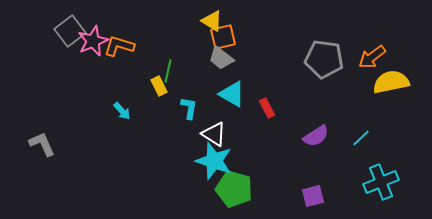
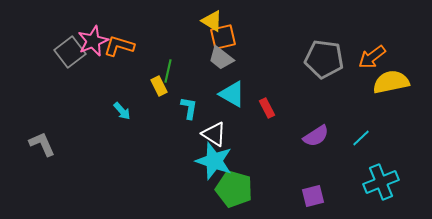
gray square: moved 21 px down
